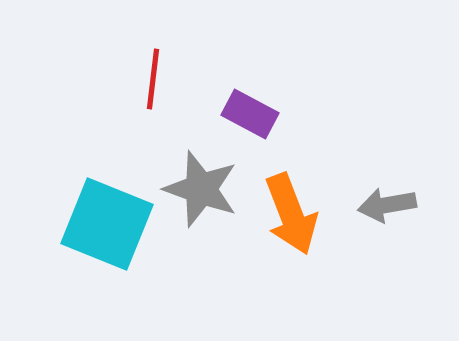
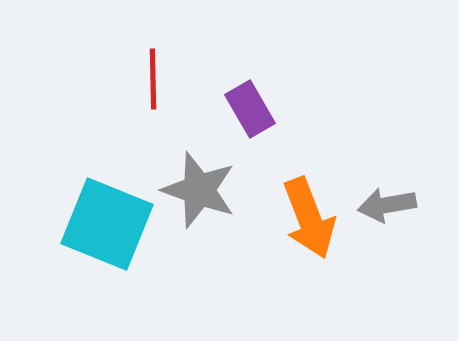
red line: rotated 8 degrees counterclockwise
purple rectangle: moved 5 px up; rotated 32 degrees clockwise
gray star: moved 2 px left, 1 px down
orange arrow: moved 18 px right, 4 px down
